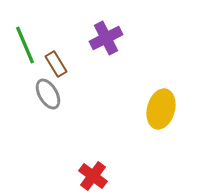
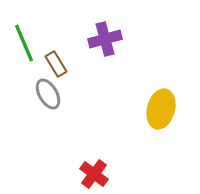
purple cross: moved 1 px left, 1 px down; rotated 12 degrees clockwise
green line: moved 1 px left, 2 px up
red cross: moved 1 px right, 2 px up
